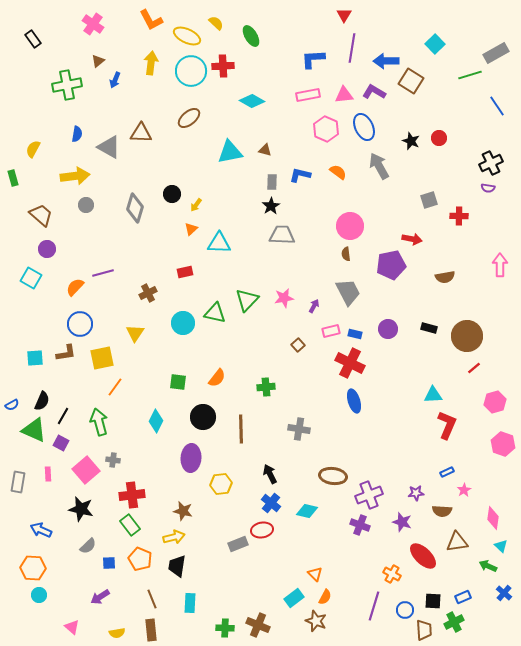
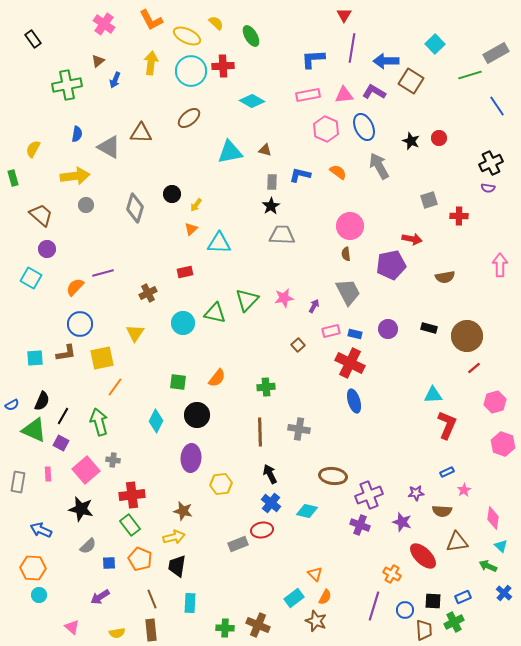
pink cross at (93, 24): moved 11 px right
black circle at (203, 417): moved 6 px left, 2 px up
brown line at (241, 429): moved 19 px right, 3 px down
